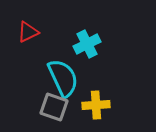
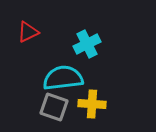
cyan semicircle: rotated 72 degrees counterclockwise
yellow cross: moved 4 px left, 1 px up; rotated 8 degrees clockwise
